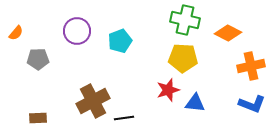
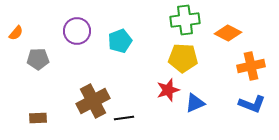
green cross: rotated 20 degrees counterclockwise
blue triangle: rotated 30 degrees counterclockwise
